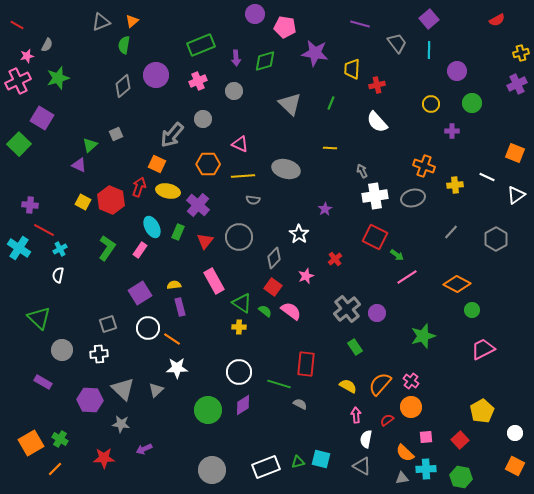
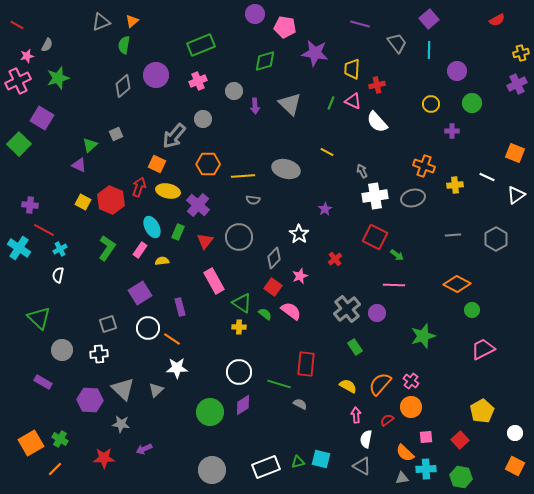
purple arrow at (236, 58): moved 19 px right, 48 px down
gray arrow at (172, 135): moved 2 px right, 1 px down
pink triangle at (240, 144): moved 113 px right, 43 px up
yellow line at (330, 148): moved 3 px left, 4 px down; rotated 24 degrees clockwise
gray line at (451, 232): moved 2 px right, 3 px down; rotated 42 degrees clockwise
pink star at (306, 276): moved 6 px left
pink line at (407, 277): moved 13 px left, 8 px down; rotated 35 degrees clockwise
yellow semicircle at (174, 285): moved 12 px left, 24 px up
green semicircle at (265, 311): moved 3 px down
green circle at (208, 410): moved 2 px right, 2 px down
